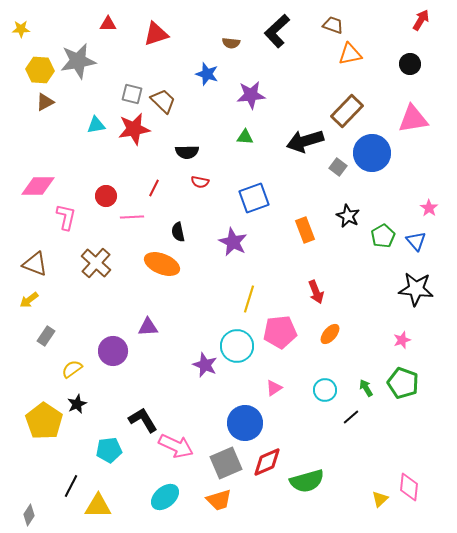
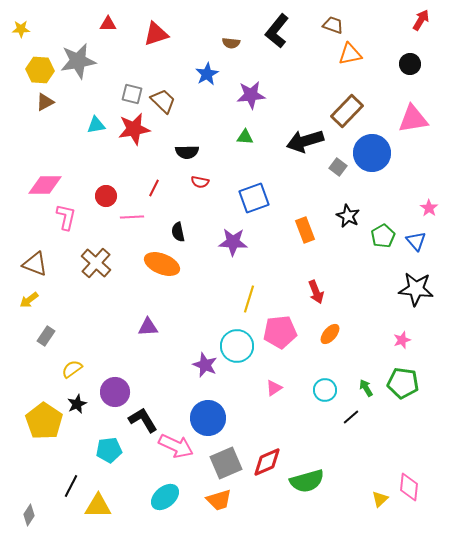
black L-shape at (277, 31): rotated 8 degrees counterclockwise
blue star at (207, 74): rotated 25 degrees clockwise
pink diamond at (38, 186): moved 7 px right, 1 px up
purple star at (233, 242): rotated 24 degrees counterclockwise
purple circle at (113, 351): moved 2 px right, 41 px down
green pentagon at (403, 383): rotated 12 degrees counterclockwise
blue circle at (245, 423): moved 37 px left, 5 px up
